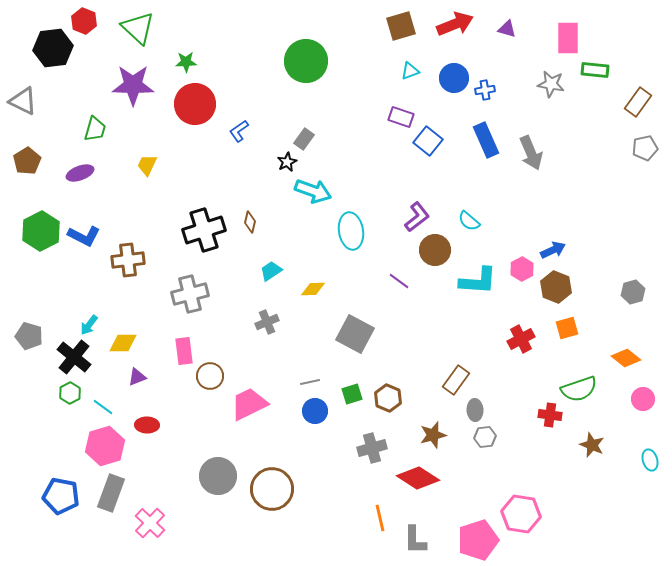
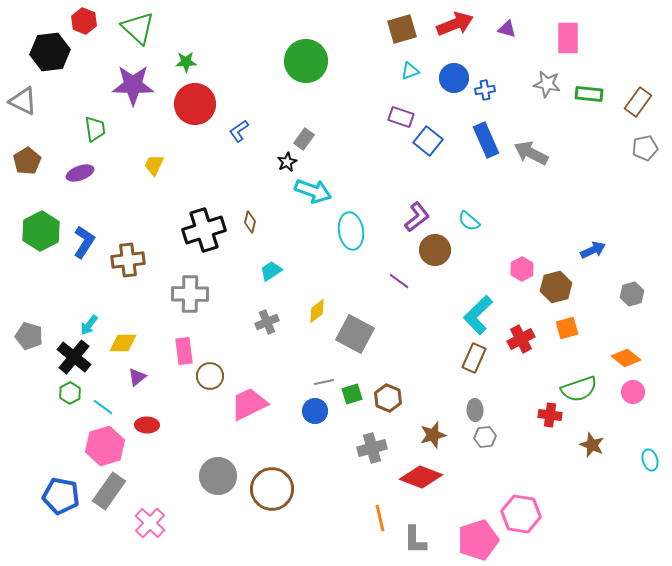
brown square at (401, 26): moved 1 px right, 3 px down
black hexagon at (53, 48): moved 3 px left, 4 px down
green rectangle at (595, 70): moved 6 px left, 24 px down
gray star at (551, 84): moved 4 px left
green trapezoid at (95, 129): rotated 24 degrees counterclockwise
gray arrow at (531, 153): rotated 140 degrees clockwise
yellow trapezoid at (147, 165): moved 7 px right
blue L-shape at (84, 236): moved 6 px down; rotated 84 degrees counterclockwise
blue arrow at (553, 250): moved 40 px right
cyan L-shape at (478, 281): moved 34 px down; rotated 132 degrees clockwise
brown hexagon at (556, 287): rotated 24 degrees clockwise
yellow diamond at (313, 289): moved 4 px right, 22 px down; rotated 35 degrees counterclockwise
gray hexagon at (633, 292): moved 1 px left, 2 px down
gray cross at (190, 294): rotated 15 degrees clockwise
purple triangle at (137, 377): rotated 18 degrees counterclockwise
brown rectangle at (456, 380): moved 18 px right, 22 px up; rotated 12 degrees counterclockwise
gray line at (310, 382): moved 14 px right
pink circle at (643, 399): moved 10 px left, 7 px up
red diamond at (418, 478): moved 3 px right, 1 px up; rotated 12 degrees counterclockwise
gray rectangle at (111, 493): moved 2 px left, 2 px up; rotated 15 degrees clockwise
